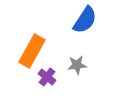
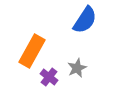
gray star: moved 3 px down; rotated 18 degrees counterclockwise
purple cross: moved 2 px right
